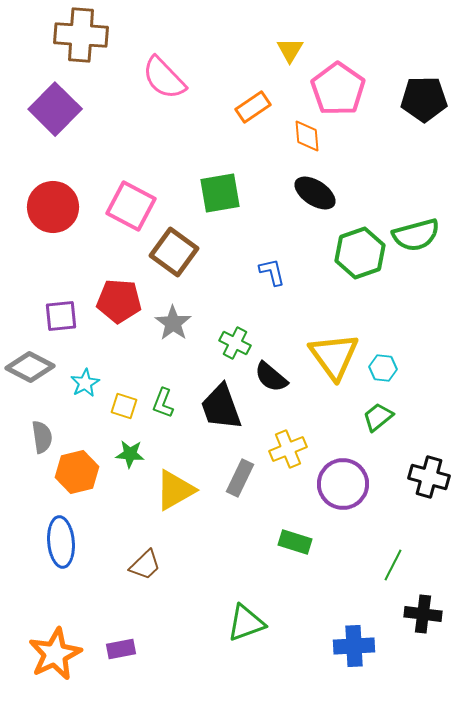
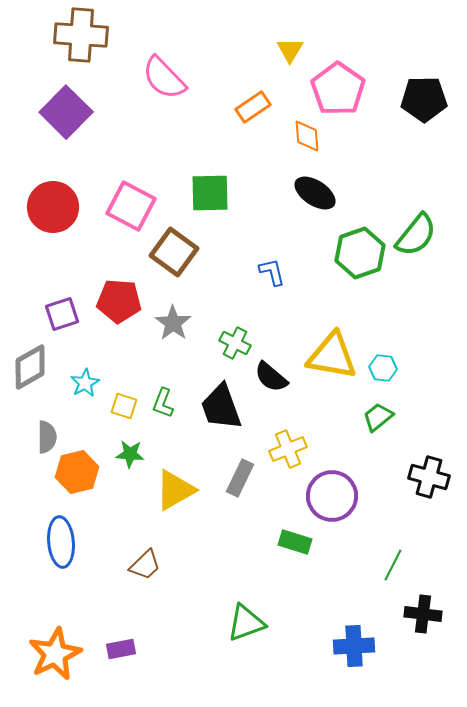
purple square at (55, 109): moved 11 px right, 3 px down
green square at (220, 193): moved 10 px left; rotated 9 degrees clockwise
green semicircle at (416, 235): rotated 36 degrees counterclockwise
purple square at (61, 316): moved 1 px right, 2 px up; rotated 12 degrees counterclockwise
yellow triangle at (334, 356): moved 2 px left; rotated 44 degrees counterclockwise
gray diamond at (30, 367): rotated 57 degrees counterclockwise
gray semicircle at (42, 437): moved 5 px right; rotated 8 degrees clockwise
purple circle at (343, 484): moved 11 px left, 12 px down
